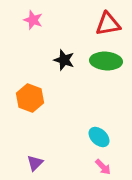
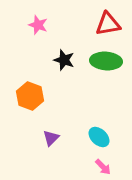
pink star: moved 5 px right, 5 px down
orange hexagon: moved 2 px up
purple triangle: moved 16 px right, 25 px up
